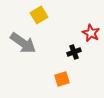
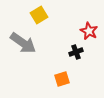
red star: moved 2 px left, 2 px up
black cross: moved 2 px right
